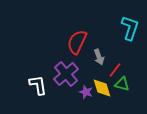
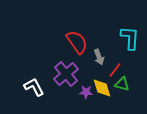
cyan L-shape: moved 10 px down; rotated 15 degrees counterclockwise
red semicircle: rotated 120 degrees clockwise
white L-shape: moved 4 px left, 2 px down; rotated 20 degrees counterclockwise
purple star: rotated 16 degrees counterclockwise
